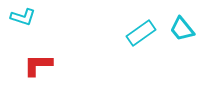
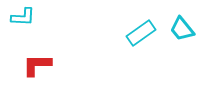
cyan L-shape: rotated 15 degrees counterclockwise
red L-shape: moved 1 px left
